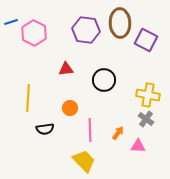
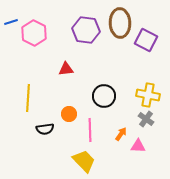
black circle: moved 16 px down
orange circle: moved 1 px left, 6 px down
orange arrow: moved 3 px right, 1 px down
